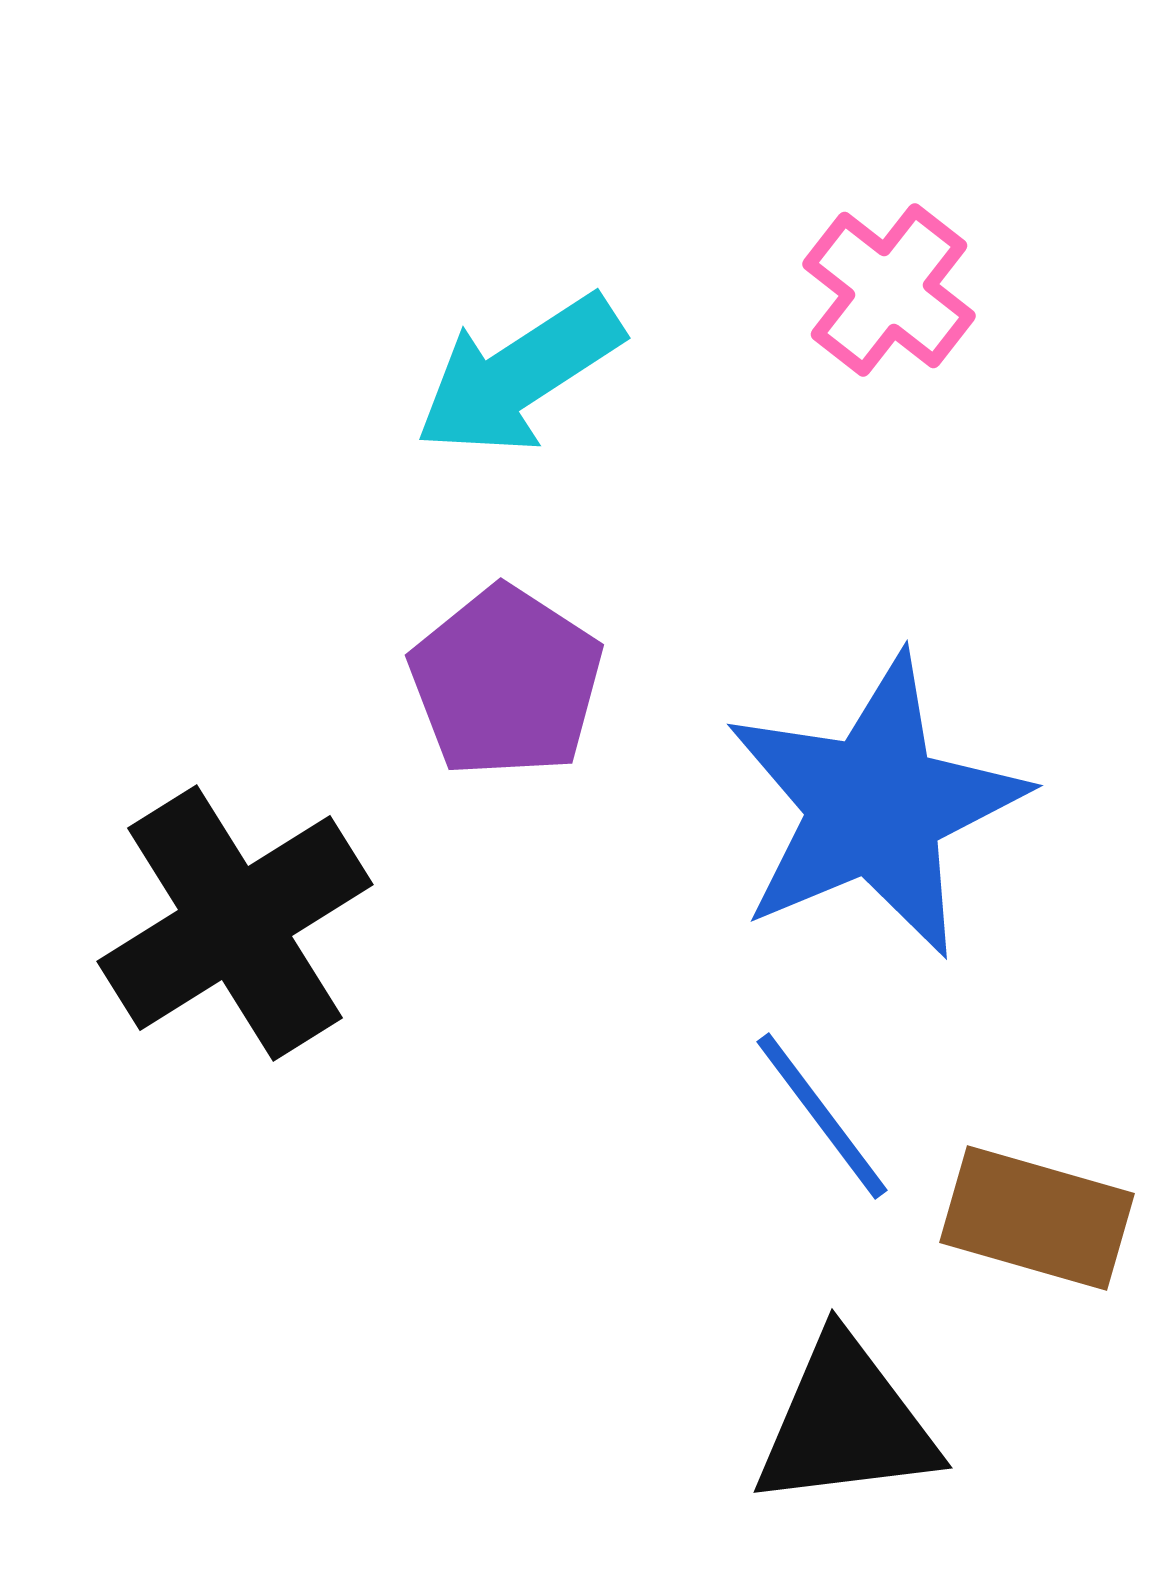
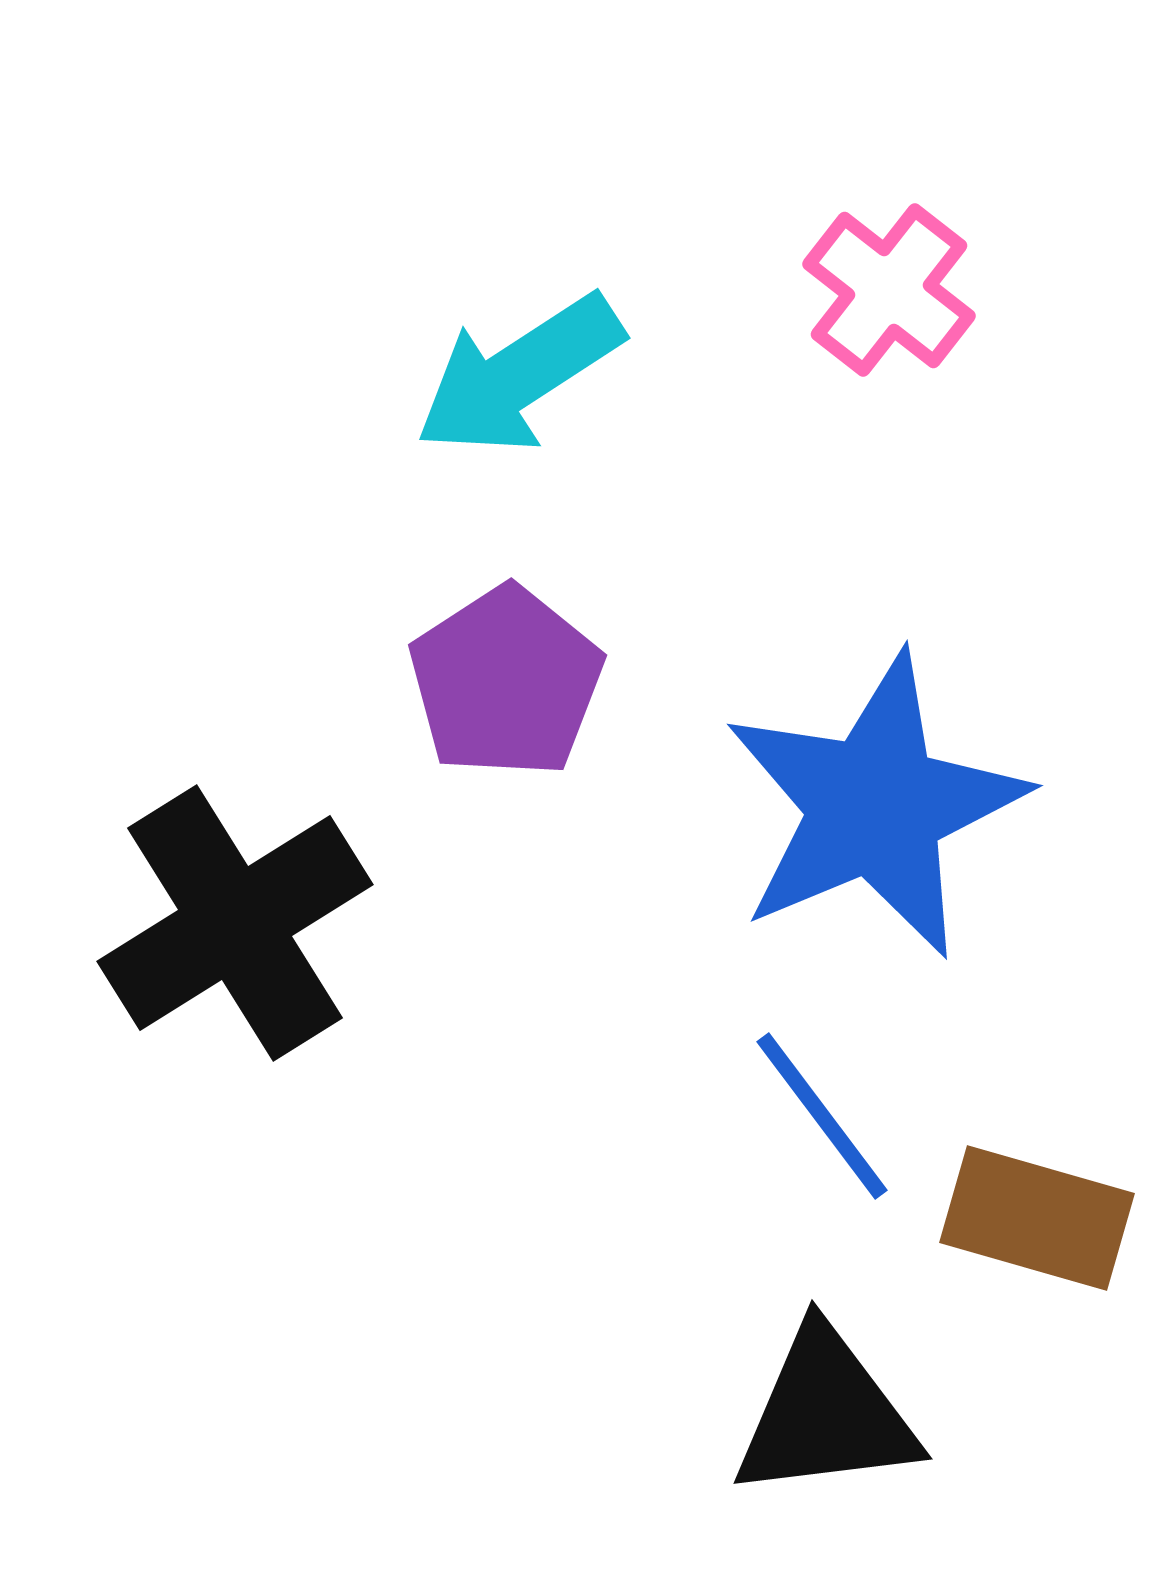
purple pentagon: rotated 6 degrees clockwise
black triangle: moved 20 px left, 9 px up
